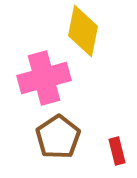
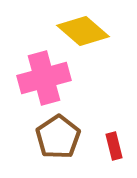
yellow diamond: rotated 60 degrees counterclockwise
red rectangle: moved 3 px left, 5 px up
